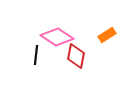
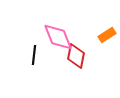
pink diamond: moved 1 px right; rotated 36 degrees clockwise
black line: moved 2 px left
